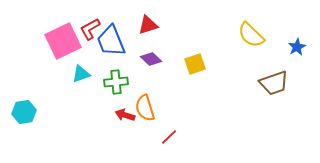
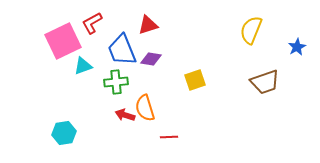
red L-shape: moved 2 px right, 6 px up
yellow semicircle: moved 5 px up; rotated 68 degrees clockwise
blue trapezoid: moved 11 px right, 9 px down
purple diamond: rotated 35 degrees counterclockwise
yellow square: moved 16 px down
cyan triangle: moved 2 px right, 8 px up
brown trapezoid: moved 9 px left, 1 px up
cyan hexagon: moved 40 px right, 21 px down
red line: rotated 42 degrees clockwise
